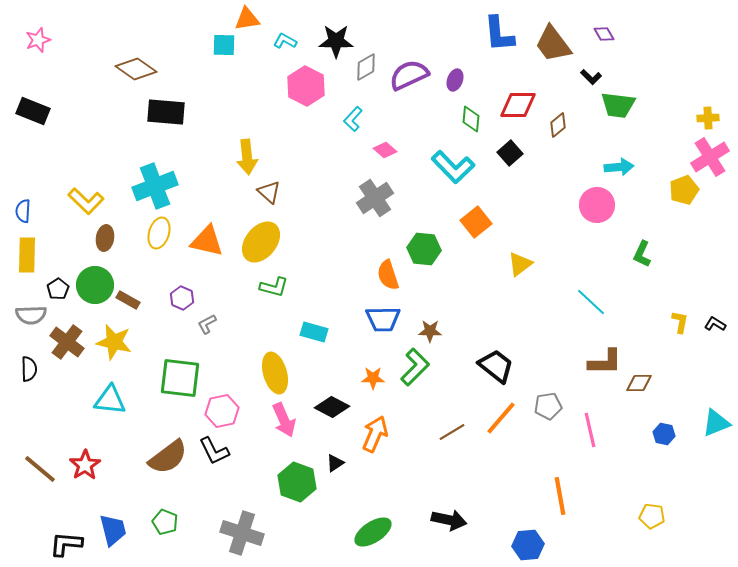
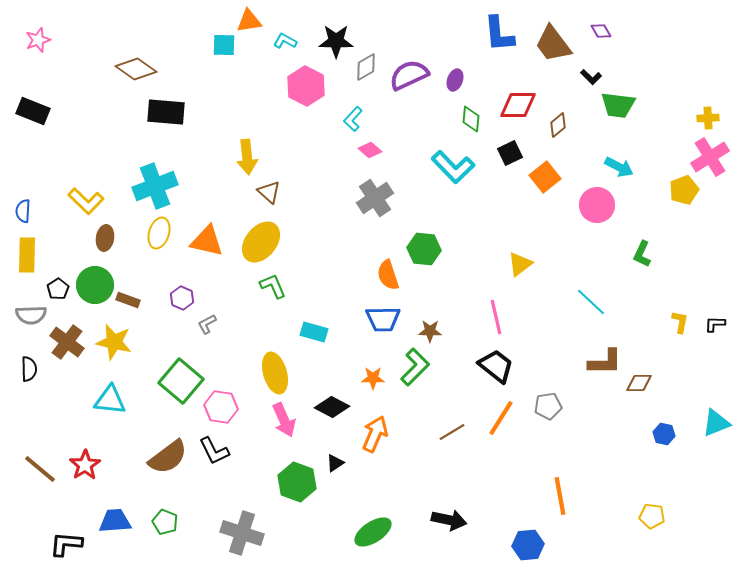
orange triangle at (247, 19): moved 2 px right, 2 px down
purple diamond at (604, 34): moved 3 px left, 3 px up
pink diamond at (385, 150): moved 15 px left
black square at (510, 153): rotated 15 degrees clockwise
cyan arrow at (619, 167): rotated 32 degrees clockwise
orange square at (476, 222): moved 69 px right, 45 px up
green L-shape at (274, 287): moved 1 px left, 1 px up; rotated 128 degrees counterclockwise
brown rectangle at (128, 300): rotated 10 degrees counterclockwise
black L-shape at (715, 324): rotated 30 degrees counterclockwise
green square at (180, 378): moved 1 px right, 3 px down; rotated 33 degrees clockwise
pink hexagon at (222, 411): moved 1 px left, 4 px up; rotated 20 degrees clockwise
orange line at (501, 418): rotated 9 degrees counterclockwise
pink line at (590, 430): moved 94 px left, 113 px up
blue trapezoid at (113, 530): moved 2 px right, 9 px up; rotated 80 degrees counterclockwise
